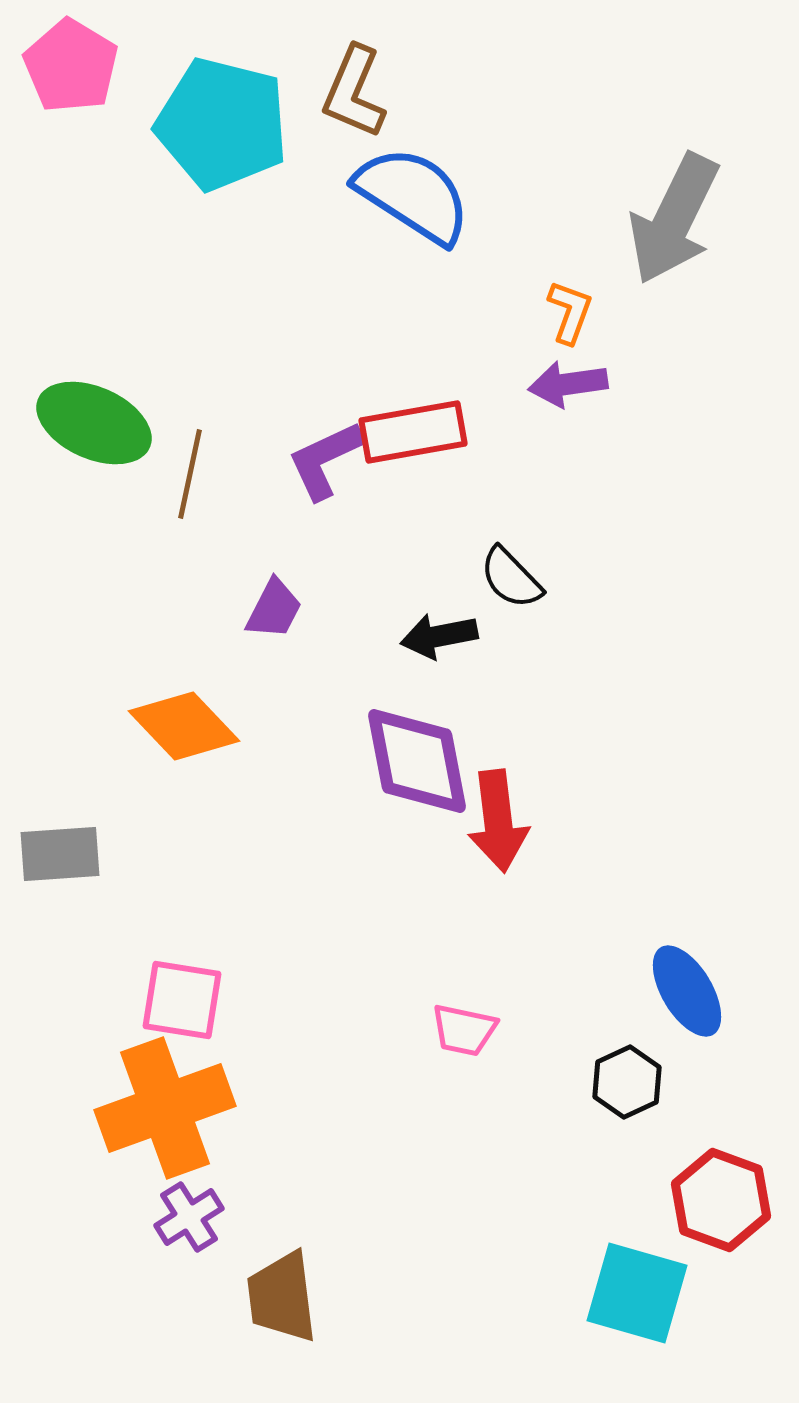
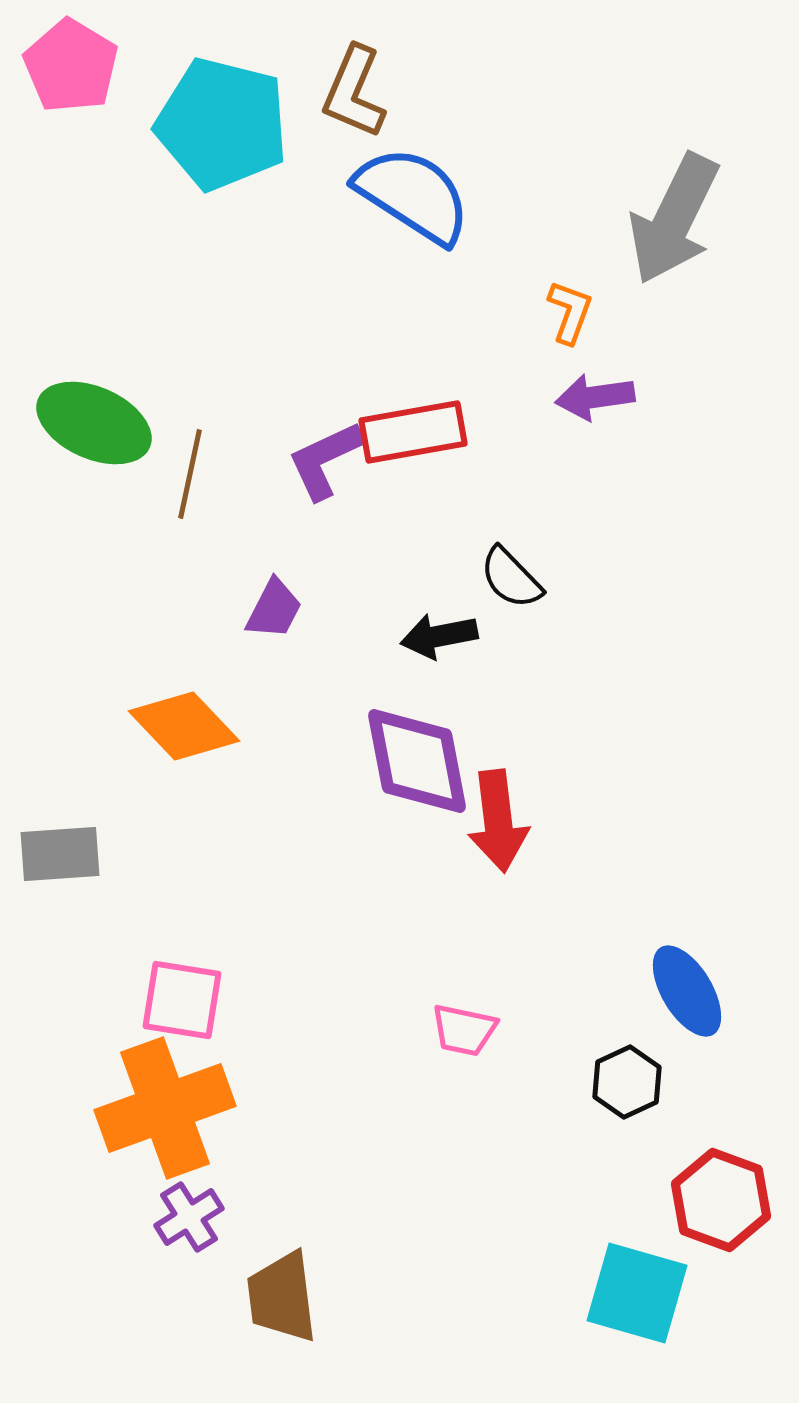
purple arrow: moved 27 px right, 13 px down
